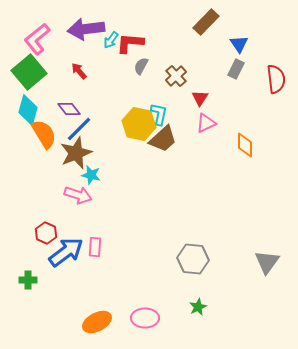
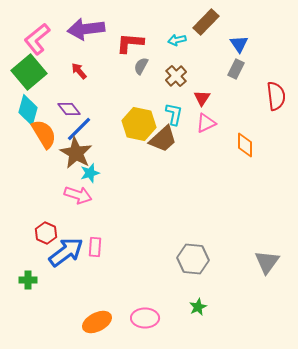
cyan arrow: moved 66 px right; rotated 42 degrees clockwise
red semicircle: moved 17 px down
red triangle: moved 2 px right
cyan L-shape: moved 15 px right
brown star: rotated 20 degrees counterclockwise
cyan star: moved 1 px left, 2 px up; rotated 30 degrees counterclockwise
